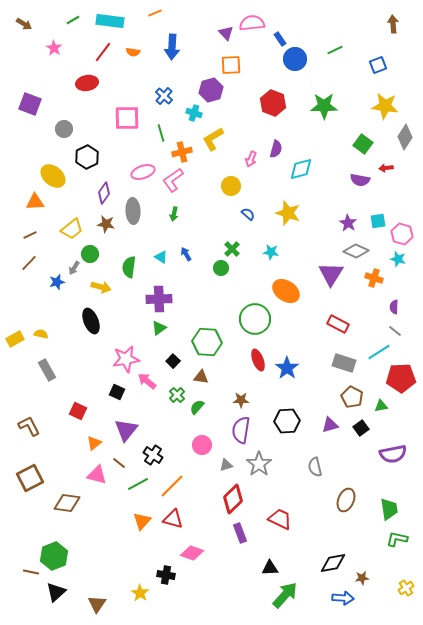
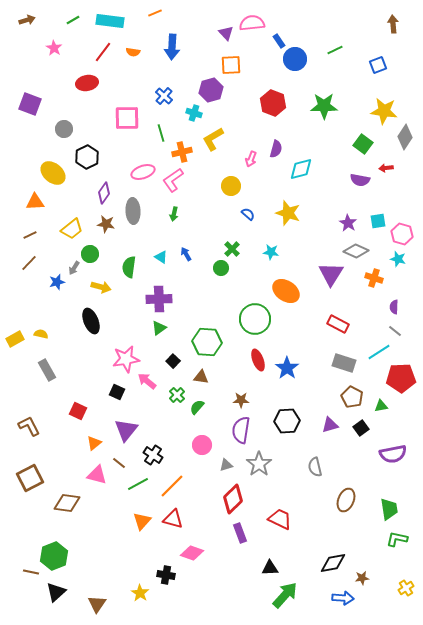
brown arrow at (24, 24): moved 3 px right, 4 px up; rotated 49 degrees counterclockwise
blue rectangle at (280, 39): moved 1 px left, 2 px down
yellow star at (385, 106): moved 1 px left, 5 px down
yellow ellipse at (53, 176): moved 3 px up
